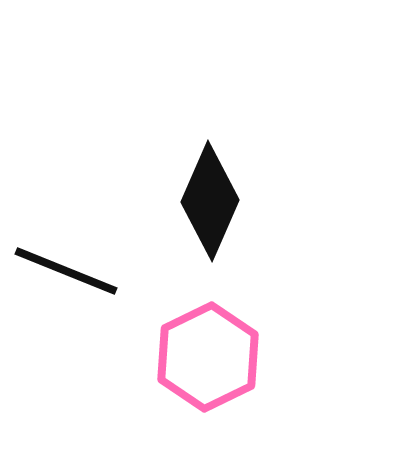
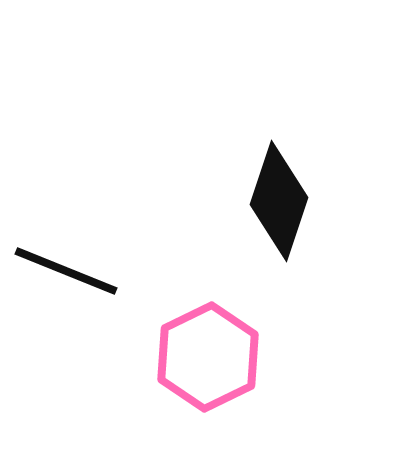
black diamond: moved 69 px right; rotated 5 degrees counterclockwise
